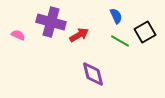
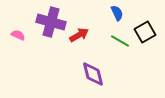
blue semicircle: moved 1 px right, 3 px up
